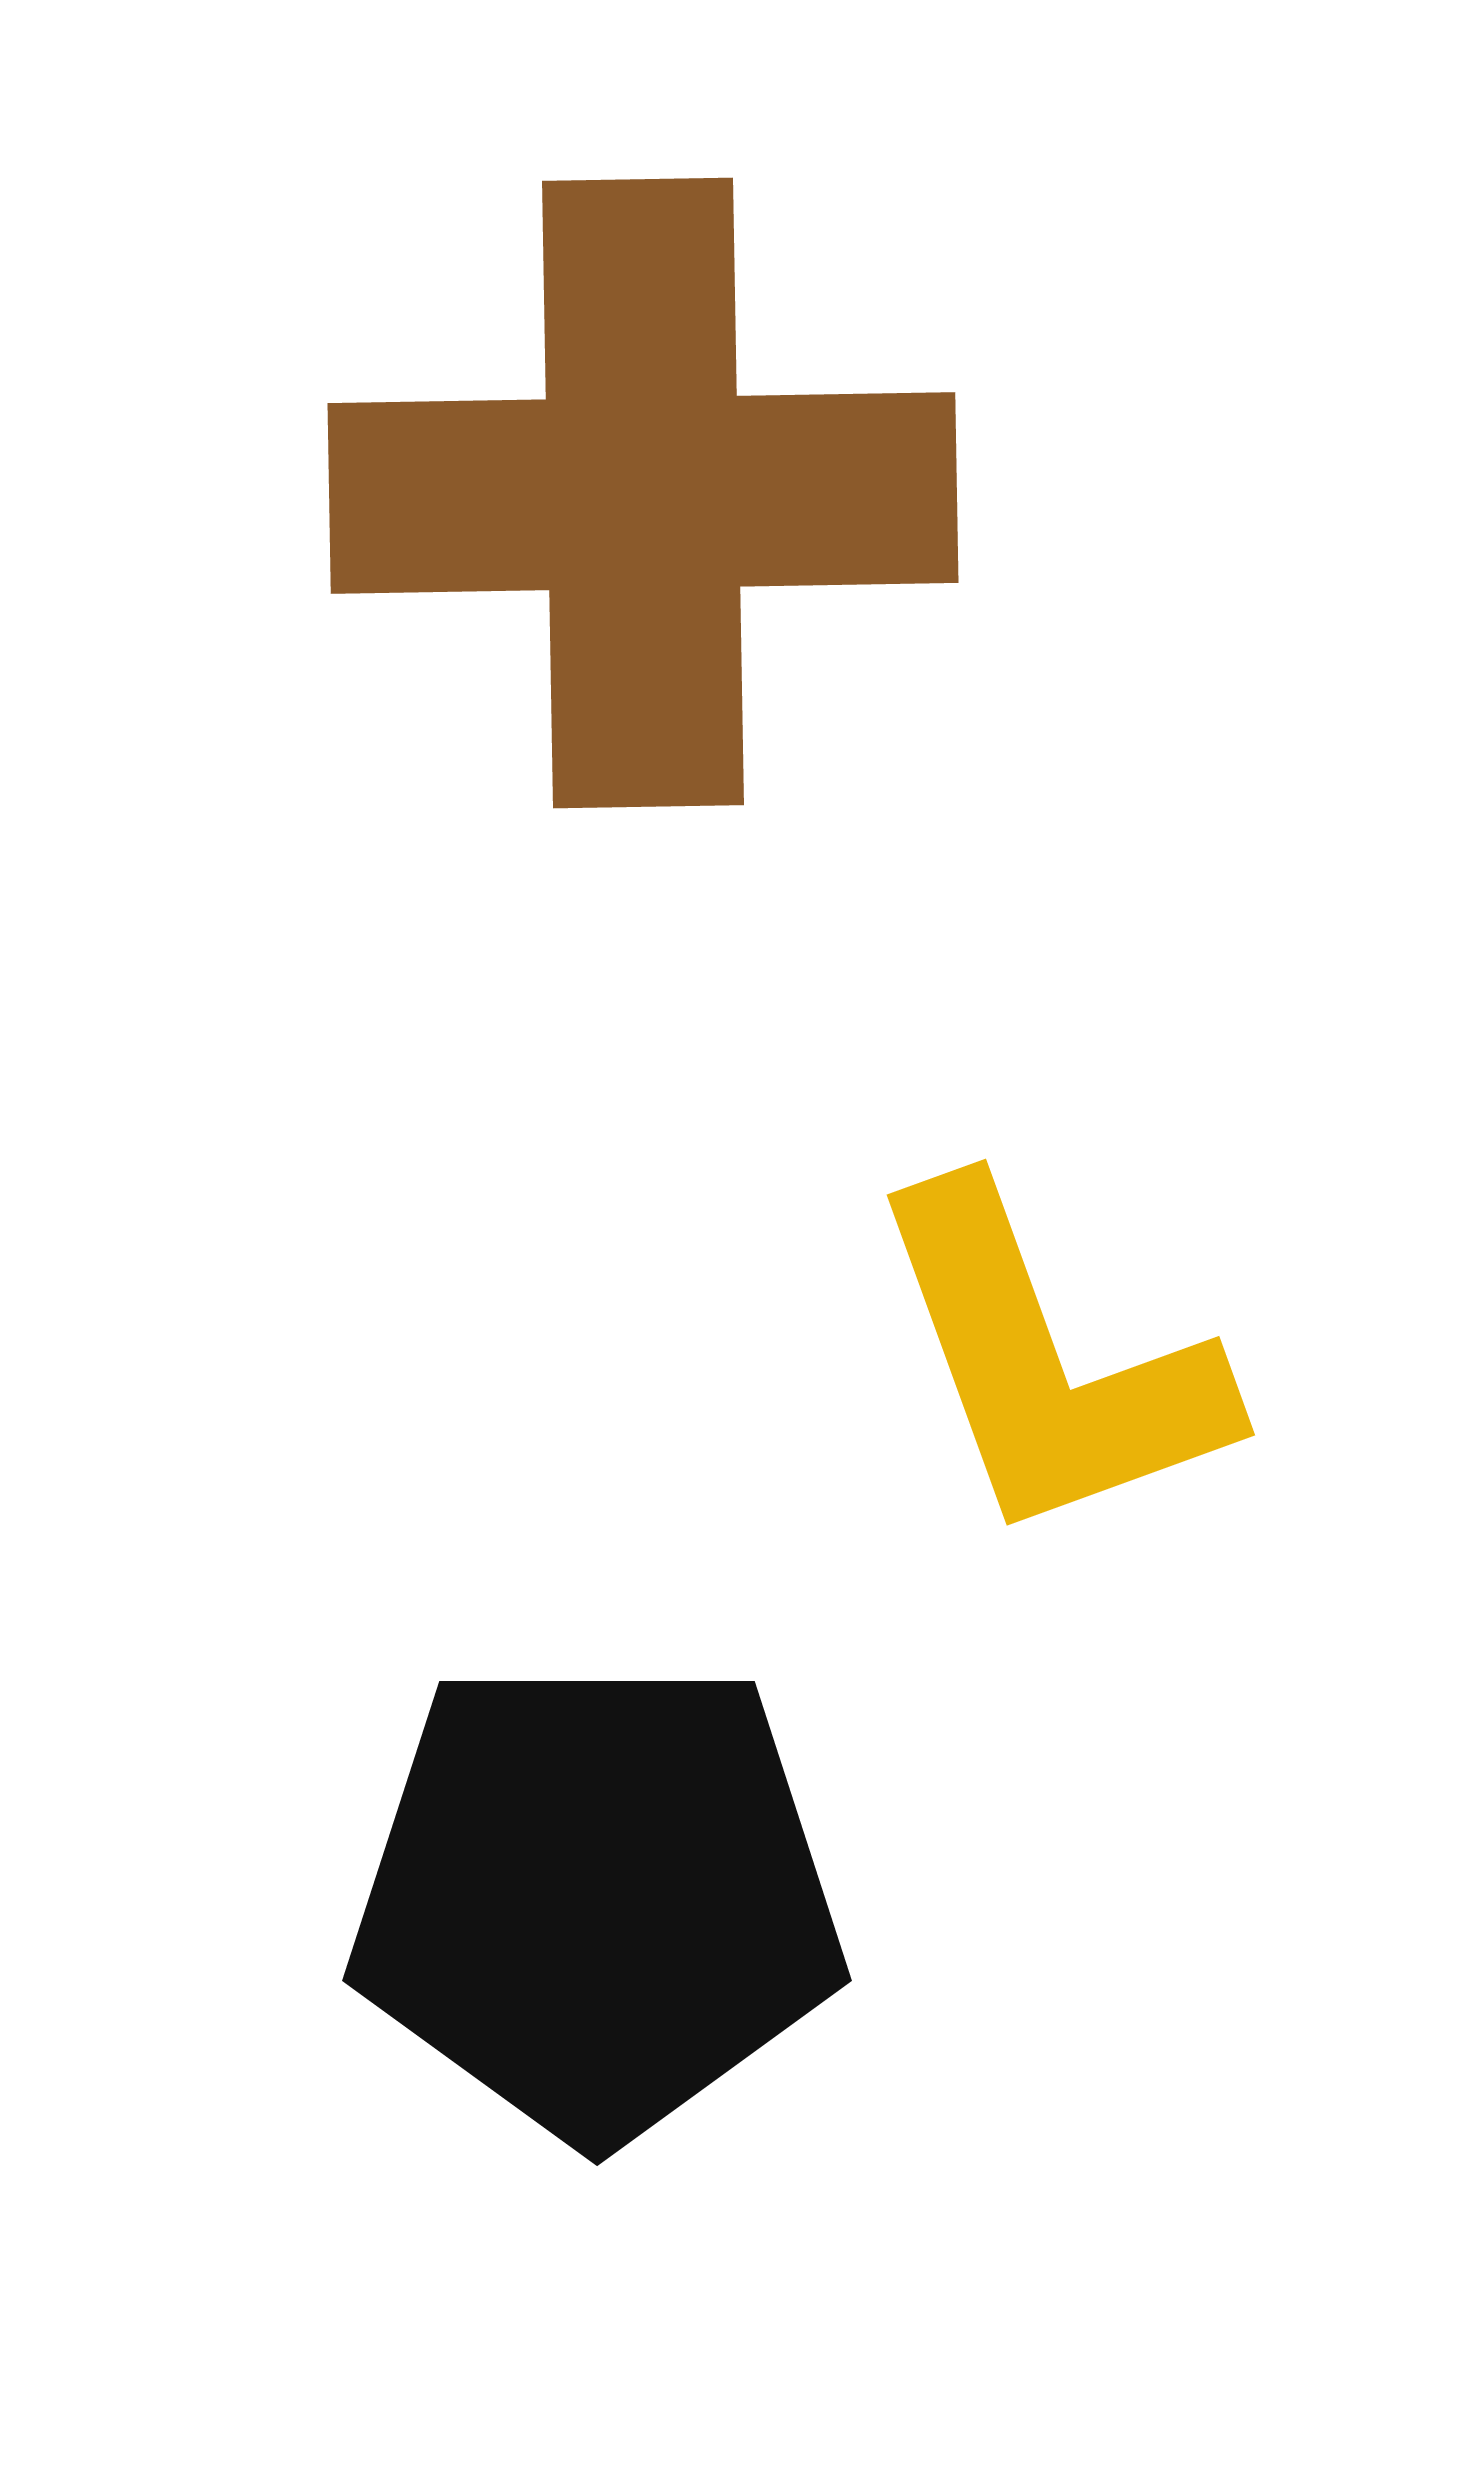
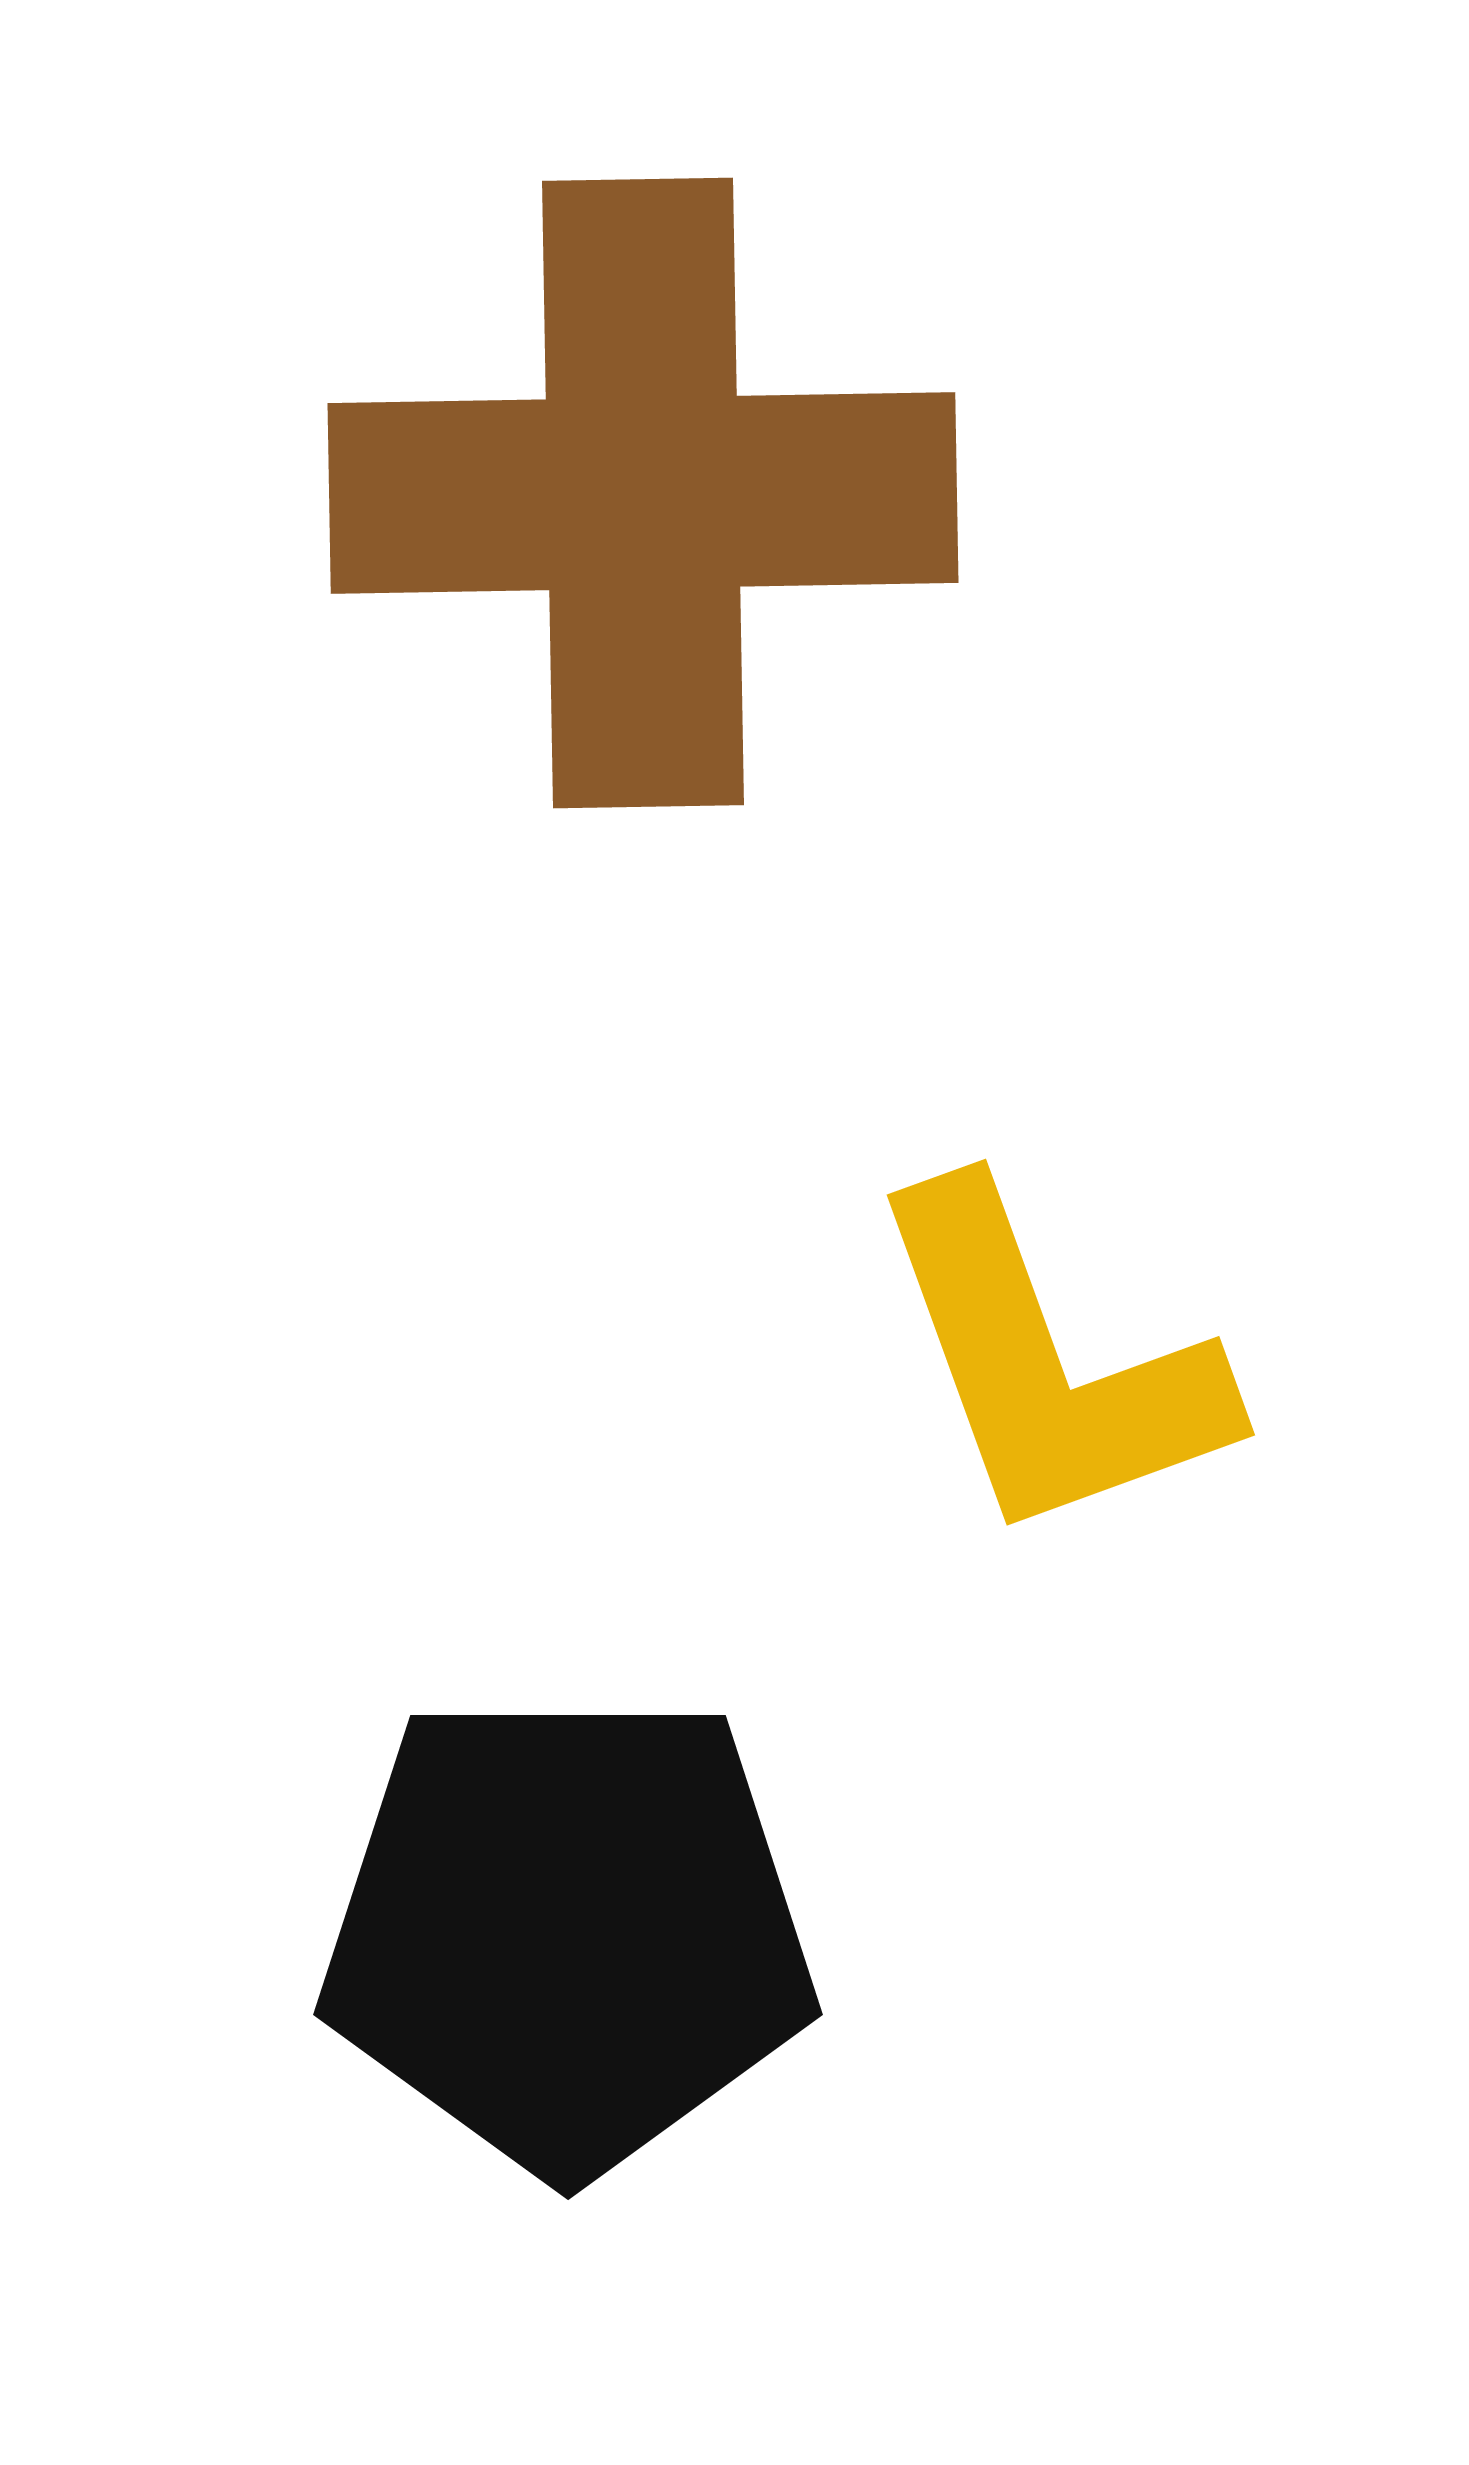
black pentagon: moved 29 px left, 34 px down
